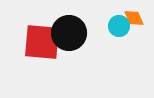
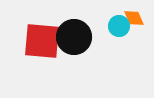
black circle: moved 5 px right, 4 px down
red square: moved 1 px up
